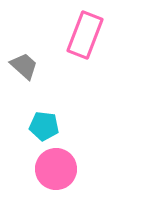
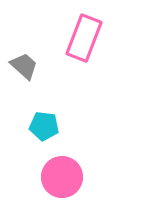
pink rectangle: moved 1 px left, 3 px down
pink circle: moved 6 px right, 8 px down
